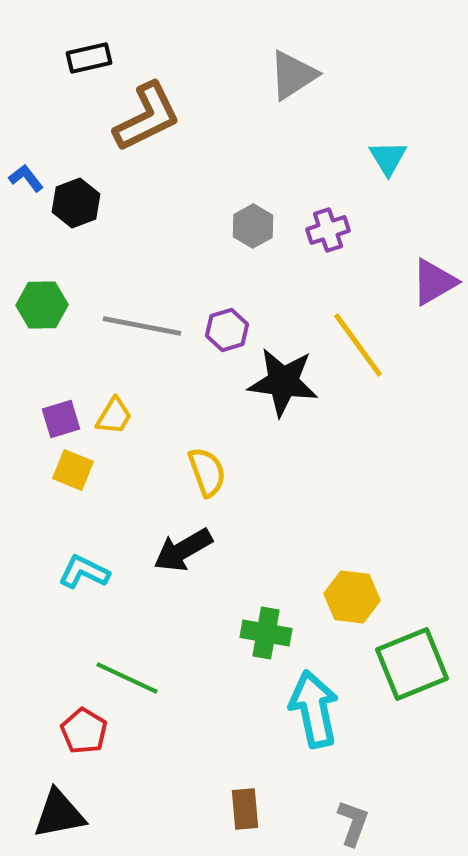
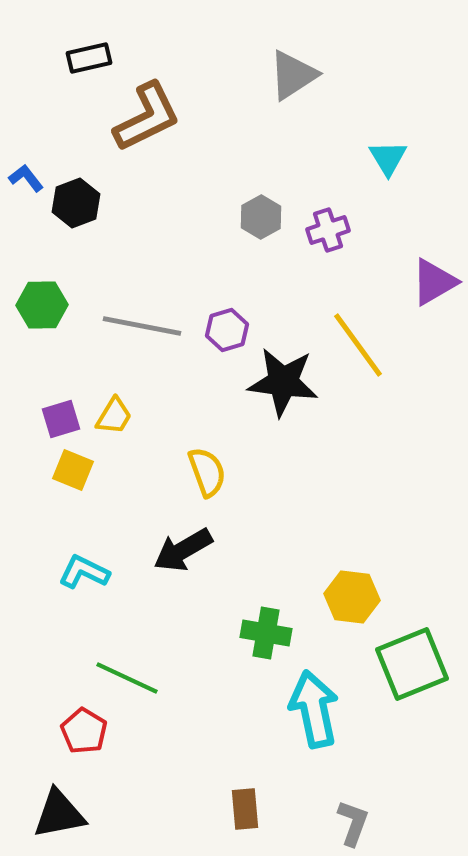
gray hexagon: moved 8 px right, 9 px up
